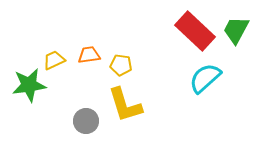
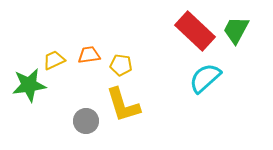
yellow L-shape: moved 2 px left
